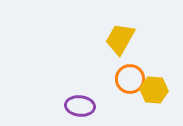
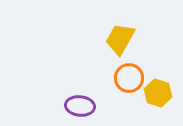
orange circle: moved 1 px left, 1 px up
yellow hexagon: moved 4 px right, 3 px down; rotated 12 degrees clockwise
